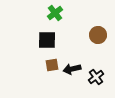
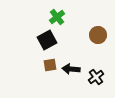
green cross: moved 2 px right, 4 px down
black square: rotated 30 degrees counterclockwise
brown square: moved 2 px left
black arrow: moved 1 px left; rotated 18 degrees clockwise
